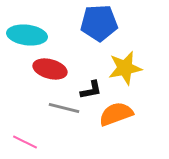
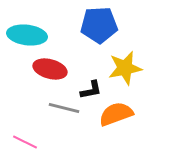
blue pentagon: moved 2 px down
